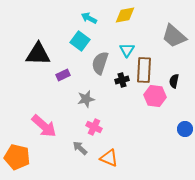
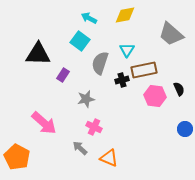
gray trapezoid: moved 3 px left, 2 px up
brown rectangle: rotated 75 degrees clockwise
purple rectangle: rotated 32 degrees counterclockwise
black semicircle: moved 5 px right, 8 px down; rotated 144 degrees clockwise
pink arrow: moved 3 px up
orange pentagon: rotated 15 degrees clockwise
